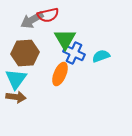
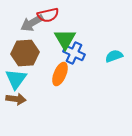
gray arrow: moved 3 px down
cyan semicircle: moved 13 px right
brown arrow: moved 2 px down
